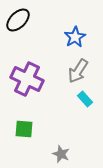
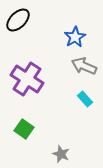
gray arrow: moved 6 px right, 5 px up; rotated 80 degrees clockwise
purple cross: rotated 8 degrees clockwise
green square: rotated 30 degrees clockwise
